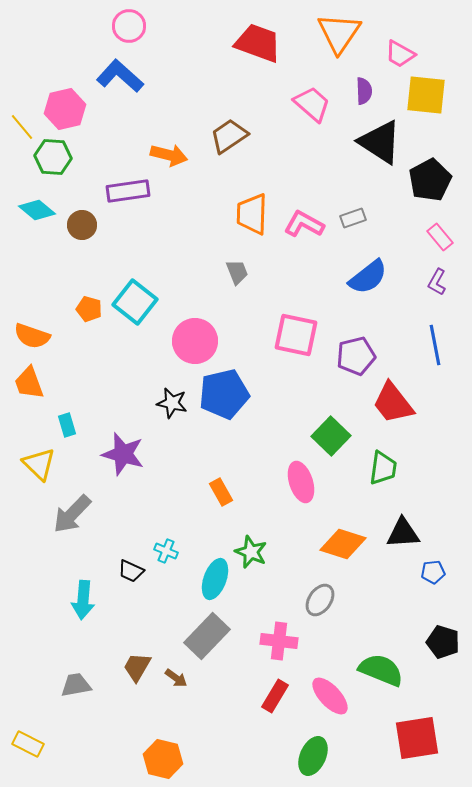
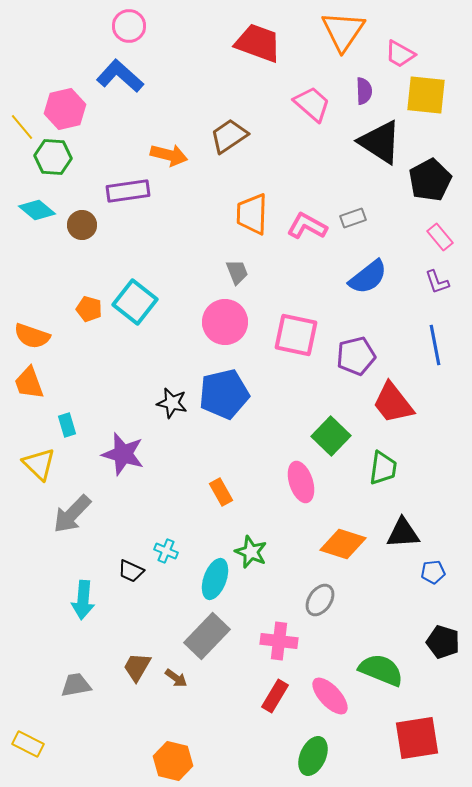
orange triangle at (339, 33): moved 4 px right, 2 px up
pink L-shape at (304, 224): moved 3 px right, 2 px down
purple L-shape at (437, 282): rotated 48 degrees counterclockwise
pink circle at (195, 341): moved 30 px right, 19 px up
orange hexagon at (163, 759): moved 10 px right, 2 px down
